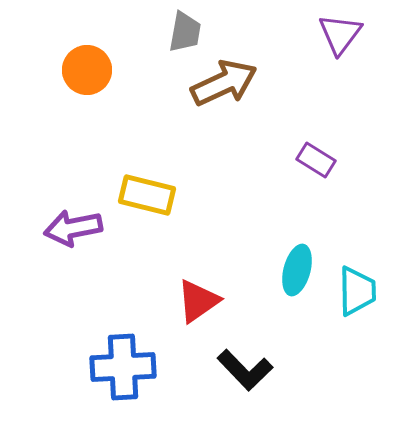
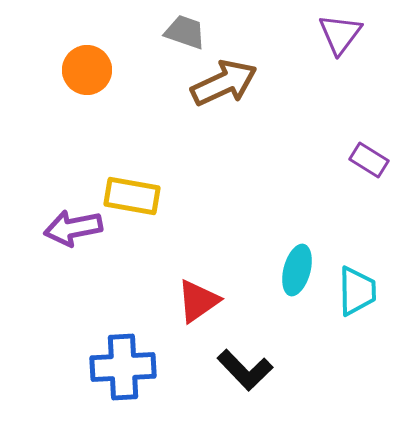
gray trapezoid: rotated 81 degrees counterclockwise
purple rectangle: moved 53 px right
yellow rectangle: moved 15 px left, 1 px down; rotated 4 degrees counterclockwise
